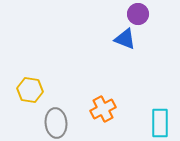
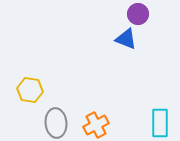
blue triangle: moved 1 px right
orange cross: moved 7 px left, 16 px down
